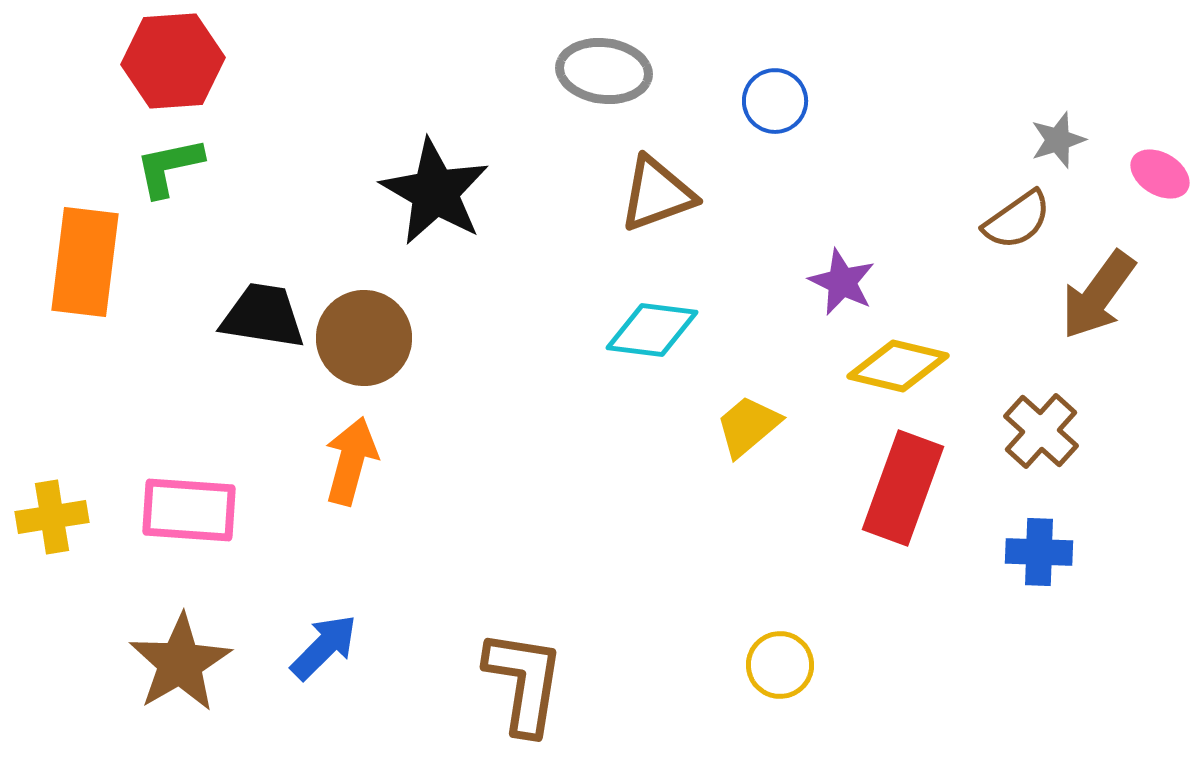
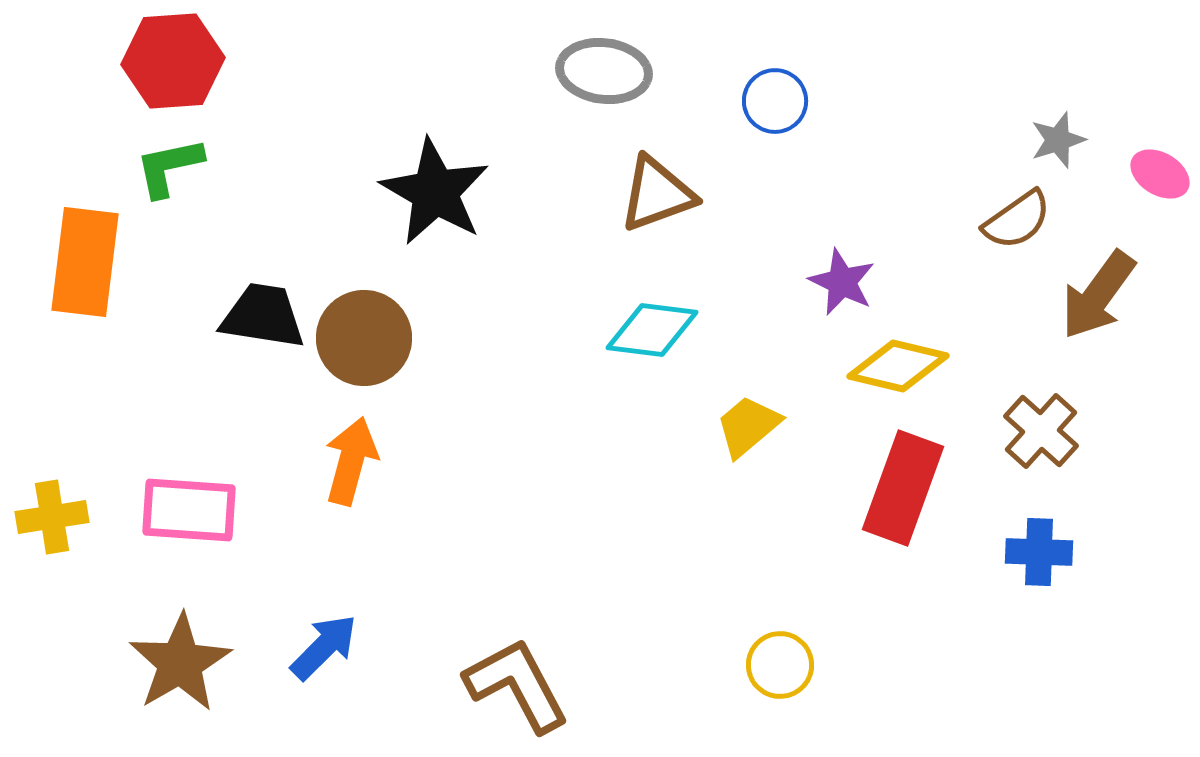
brown L-shape: moved 7 px left, 3 px down; rotated 37 degrees counterclockwise
